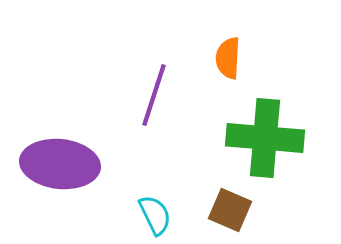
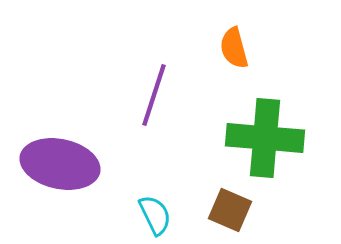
orange semicircle: moved 6 px right, 10 px up; rotated 18 degrees counterclockwise
purple ellipse: rotated 6 degrees clockwise
